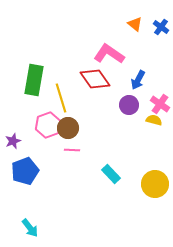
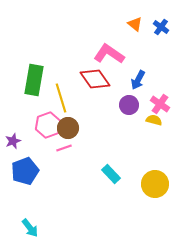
pink line: moved 8 px left, 2 px up; rotated 21 degrees counterclockwise
